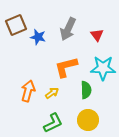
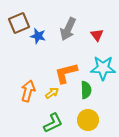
brown square: moved 3 px right, 2 px up
blue star: moved 1 px up
orange L-shape: moved 6 px down
